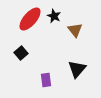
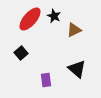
brown triangle: moved 1 px left; rotated 42 degrees clockwise
black triangle: rotated 30 degrees counterclockwise
